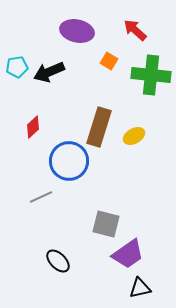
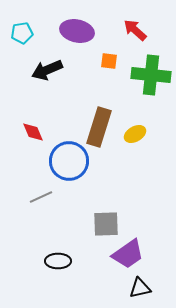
orange square: rotated 24 degrees counterclockwise
cyan pentagon: moved 5 px right, 34 px up
black arrow: moved 2 px left, 2 px up
red diamond: moved 5 px down; rotated 70 degrees counterclockwise
yellow ellipse: moved 1 px right, 2 px up
gray square: rotated 16 degrees counterclockwise
black ellipse: rotated 45 degrees counterclockwise
